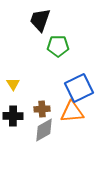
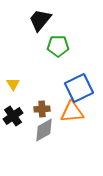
black trapezoid: rotated 20 degrees clockwise
black cross: rotated 36 degrees counterclockwise
